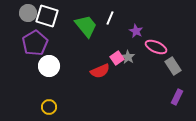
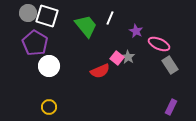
purple pentagon: rotated 10 degrees counterclockwise
pink ellipse: moved 3 px right, 3 px up
pink square: rotated 16 degrees counterclockwise
gray rectangle: moved 3 px left, 1 px up
purple rectangle: moved 6 px left, 10 px down
